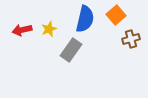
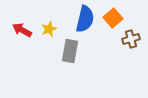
orange square: moved 3 px left, 3 px down
red arrow: rotated 42 degrees clockwise
gray rectangle: moved 1 px left, 1 px down; rotated 25 degrees counterclockwise
